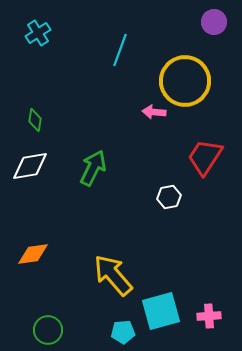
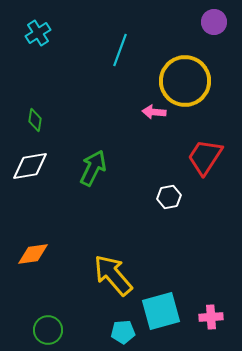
pink cross: moved 2 px right, 1 px down
